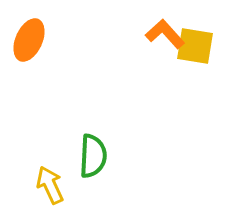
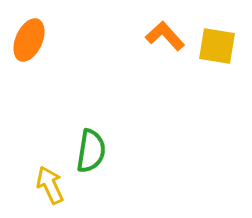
orange L-shape: moved 2 px down
yellow square: moved 22 px right
green semicircle: moved 2 px left, 5 px up; rotated 6 degrees clockwise
